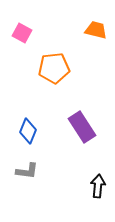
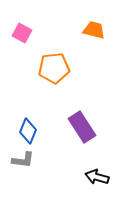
orange trapezoid: moved 2 px left
gray L-shape: moved 4 px left, 11 px up
black arrow: moved 1 px left, 9 px up; rotated 80 degrees counterclockwise
